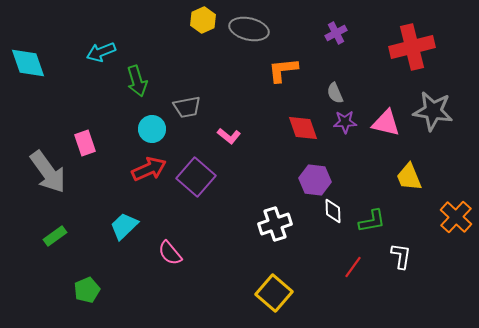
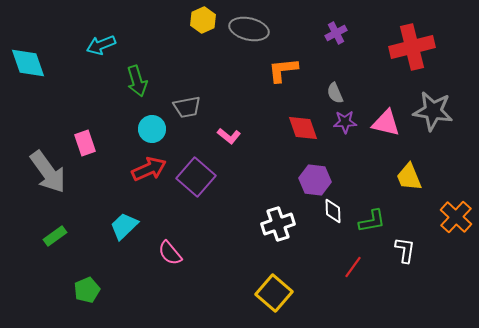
cyan arrow: moved 7 px up
white cross: moved 3 px right
white L-shape: moved 4 px right, 6 px up
